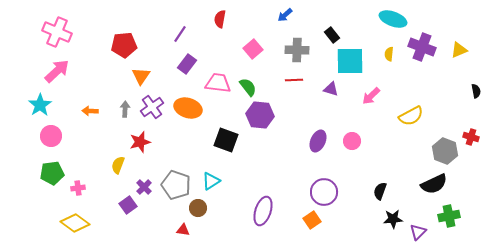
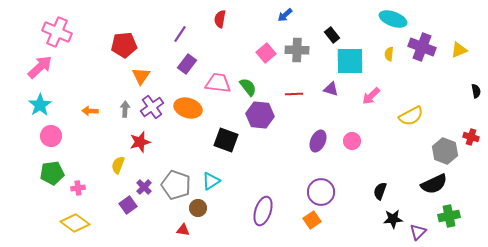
pink square at (253, 49): moved 13 px right, 4 px down
pink arrow at (57, 71): moved 17 px left, 4 px up
red line at (294, 80): moved 14 px down
purple circle at (324, 192): moved 3 px left
